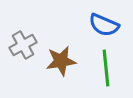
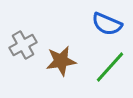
blue semicircle: moved 3 px right, 1 px up
green line: moved 4 px right, 1 px up; rotated 48 degrees clockwise
